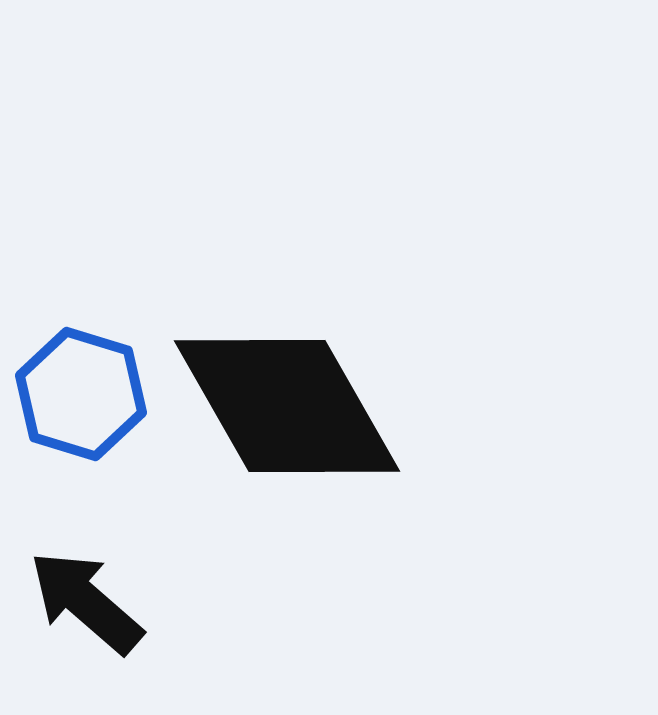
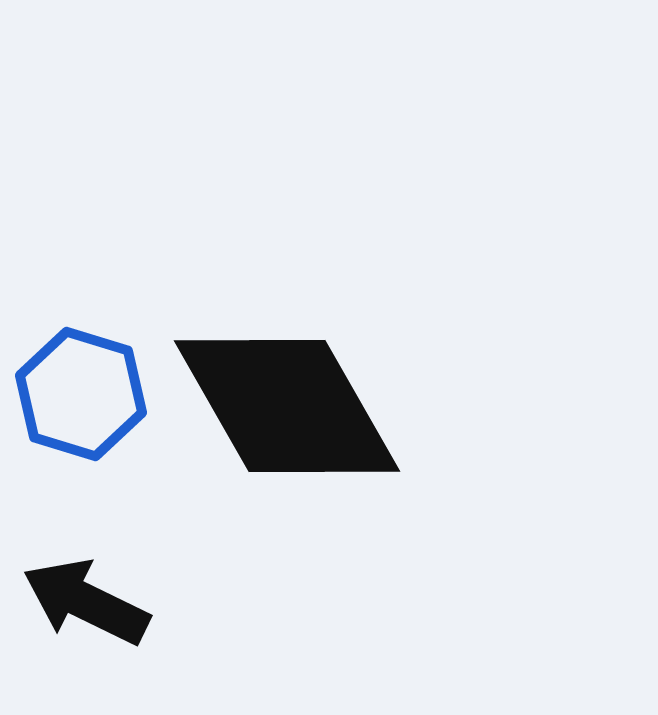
black arrow: rotated 15 degrees counterclockwise
